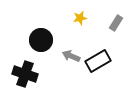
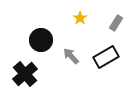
yellow star: rotated 24 degrees counterclockwise
gray arrow: rotated 24 degrees clockwise
black rectangle: moved 8 px right, 4 px up
black cross: rotated 30 degrees clockwise
